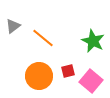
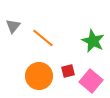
gray triangle: rotated 14 degrees counterclockwise
